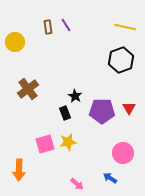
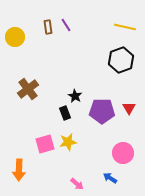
yellow circle: moved 5 px up
